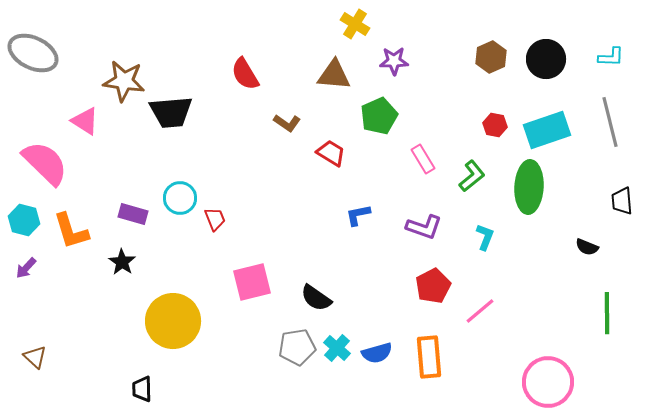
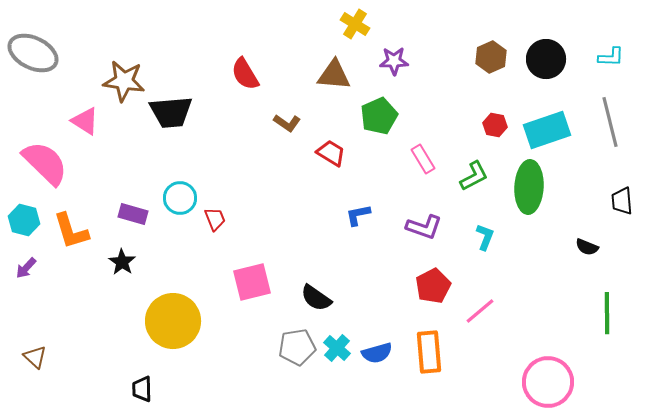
green L-shape at (472, 176): moved 2 px right; rotated 12 degrees clockwise
orange rectangle at (429, 357): moved 5 px up
